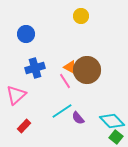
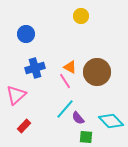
brown circle: moved 10 px right, 2 px down
cyan line: moved 3 px right, 2 px up; rotated 15 degrees counterclockwise
cyan diamond: moved 1 px left
green square: moved 30 px left; rotated 32 degrees counterclockwise
